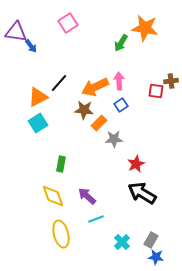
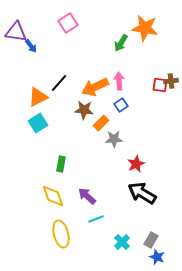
red square: moved 4 px right, 6 px up
orange rectangle: moved 2 px right
blue star: moved 1 px right; rotated 14 degrees clockwise
